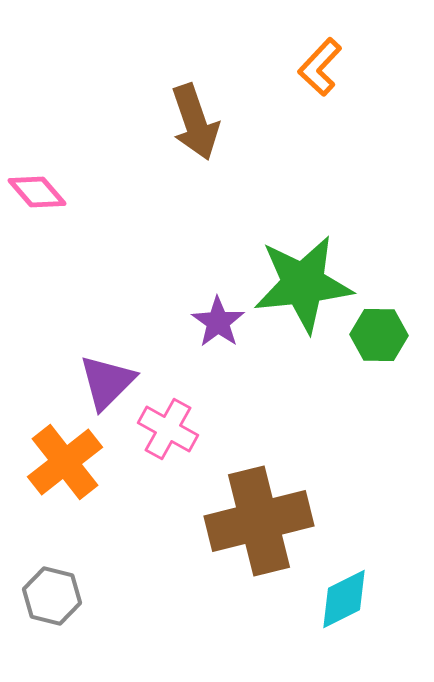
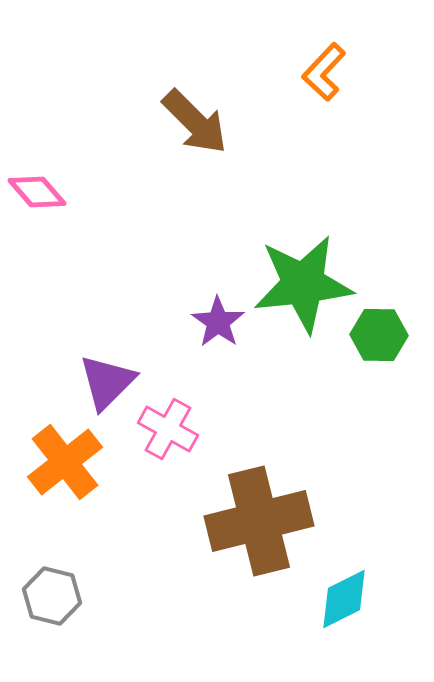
orange L-shape: moved 4 px right, 5 px down
brown arrow: rotated 26 degrees counterclockwise
